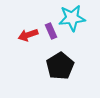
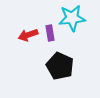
purple rectangle: moved 1 px left, 2 px down; rotated 14 degrees clockwise
black pentagon: rotated 16 degrees counterclockwise
